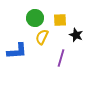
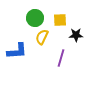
black star: rotated 24 degrees counterclockwise
